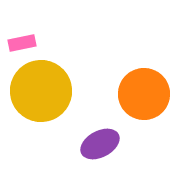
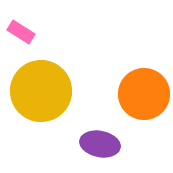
pink rectangle: moved 1 px left, 11 px up; rotated 44 degrees clockwise
purple ellipse: rotated 39 degrees clockwise
